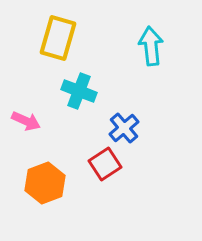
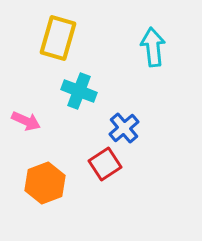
cyan arrow: moved 2 px right, 1 px down
